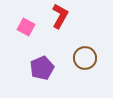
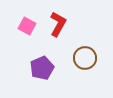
red L-shape: moved 2 px left, 8 px down
pink square: moved 1 px right, 1 px up
